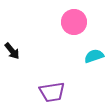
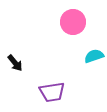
pink circle: moved 1 px left
black arrow: moved 3 px right, 12 px down
